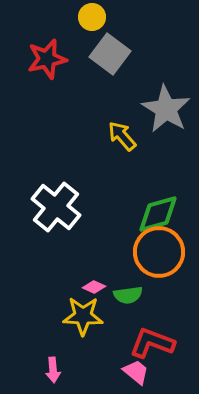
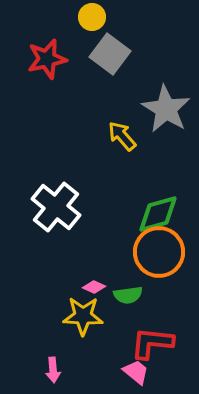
red L-shape: rotated 15 degrees counterclockwise
